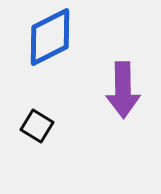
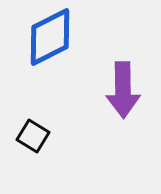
black square: moved 4 px left, 10 px down
